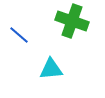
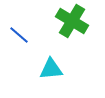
green cross: rotated 12 degrees clockwise
